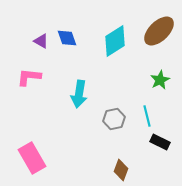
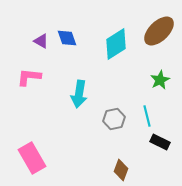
cyan diamond: moved 1 px right, 3 px down
